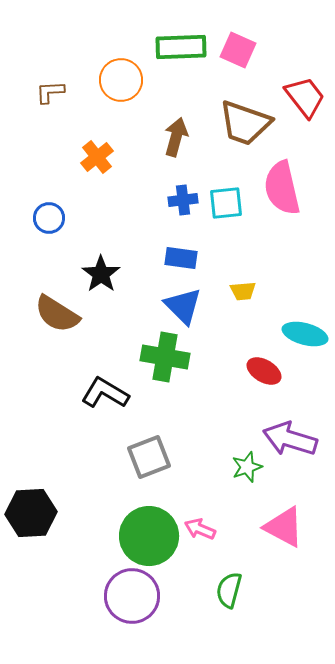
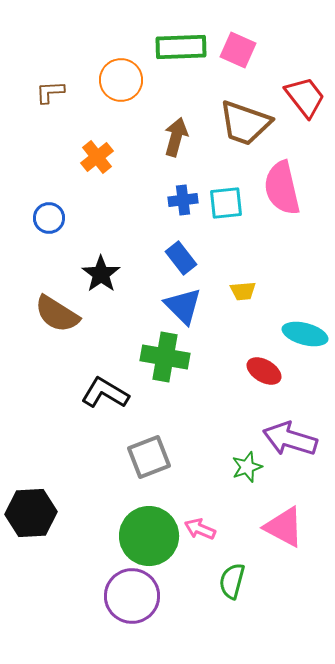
blue rectangle: rotated 44 degrees clockwise
green semicircle: moved 3 px right, 9 px up
